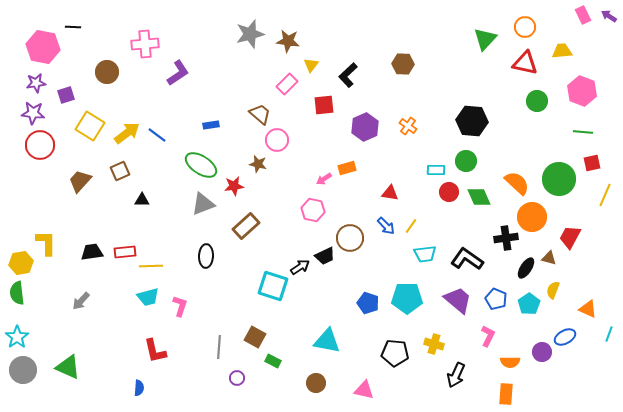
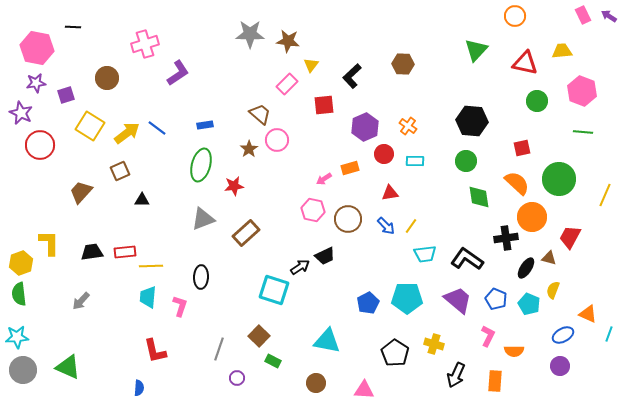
orange circle at (525, 27): moved 10 px left, 11 px up
gray star at (250, 34): rotated 16 degrees clockwise
green triangle at (485, 39): moved 9 px left, 11 px down
pink cross at (145, 44): rotated 12 degrees counterclockwise
pink hexagon at (43, 47): moved 6 px left, 1 px down
brown circle at (107, 72): moved 6 px down
black L-shape at (348, 75): moved 4 px right, 1 px down
purple star at (33, 113): moved 12 px left; rotated 20 degrees clockwise
blue rectangle at (211, 125): moved 6 px left
blue line at (157, 135): moved 7 px up
red square at (592, 163): moved 70 px left, 15 px up
brown star at (258, 164): moved 9 px left, 15 px up; rotated 24 degrees clockwise
green ellipse at (201, 165): rotated 72 degrees clockwise
orange rectangle at (347, 168): moved 3 px right
cyan rectangle at (436, 170): moved 21 px left, 9 px up
brown trapezoid at (80, 181): moved 1 px right, 11 px down
red circle at (449, 192): moved 65 px left, 38 px up
red triangle at (390, 193): rotated 18 degrees counterclockwise
green diamond at (479, 197): rotated 15 degrees clockwise
gray triangle at (203, 204): moved 15 px down
brown rectangle at (246, 226): moved 7 px down
brown circle at (350, 238): moved 2 px left, 19 px up
yellow L-shape at (46, 243): moved 3 px right
black ellipse at (206, 256): moved 5 px left, 21 px down
yellow hexagon at (21, 263): rotated 10 degrees counterclockwise
cyan square at (273, 286): moved 1 px right, 4 px down
green semicircle at (17, 293): moved 2 px right, 1 px down
cyan trapezoid at (148, 297): rotated 110 degrees clockwise
blue pentagon at (368, 303): rotated 25 degrees clockwise
cyan pentagon at (529, 304): rotated 15 degrees counterclockwise
orange triangle at (588, 309): moved 5 px down
cyan star at (17, 337): rotated 30 degrees clockwise
brown square at (255, 337): moved 4 px right, 1 px up; rotated 15 degrees clockwise
blue ellipse at (565, 337): moved 2 px left, 2 px up
gray line at (219, 347): moved 2 px down; rotated 15 degrees clockwise
purple circle at (542, 352): moved 18 px right, 14 px down
black pentagon at (395, 353): rotated 28 degrees clockwise
orange semicircle at (510, 362): moved 4 px right, 11 px up
pink triangle at (364, 390): rotated 10 degrees counterclockwise
orange rectangle at (506, 394): moved 11 px left, 13 px up
